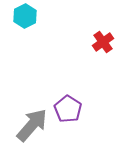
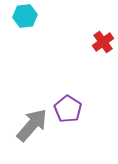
cyan hexagon: rotated 20 degrees clockwise
